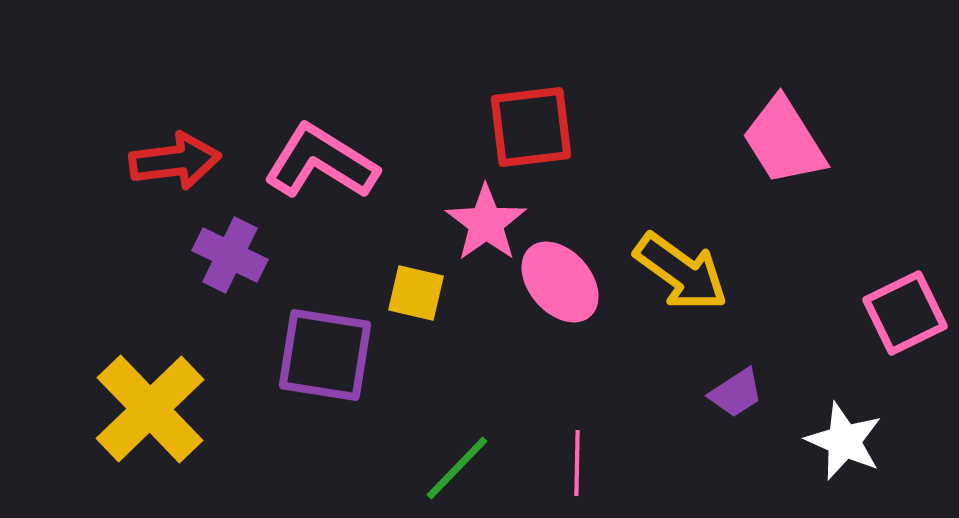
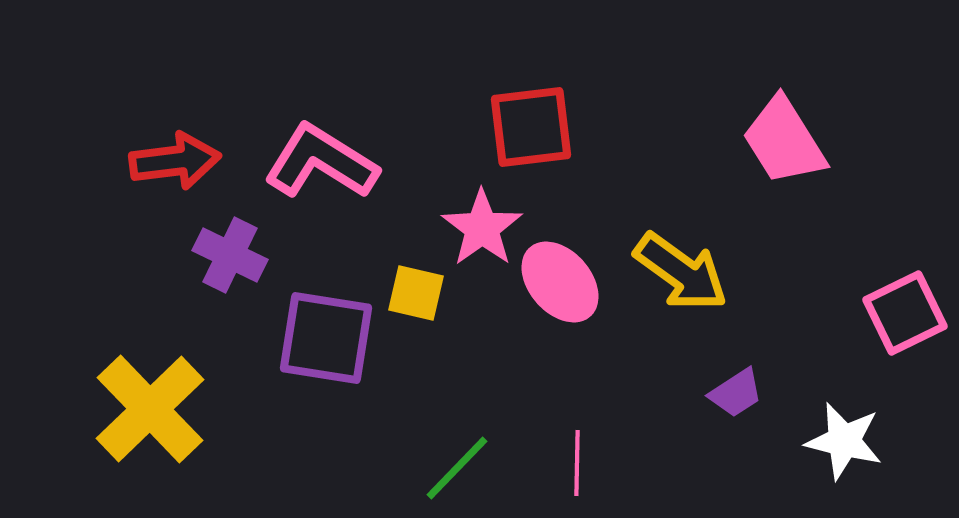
pink star: moved 4 px left, 5 px down
purple square: moved 1 px right, 17 px up
white star: rotated 10 degrees counterclockwise
